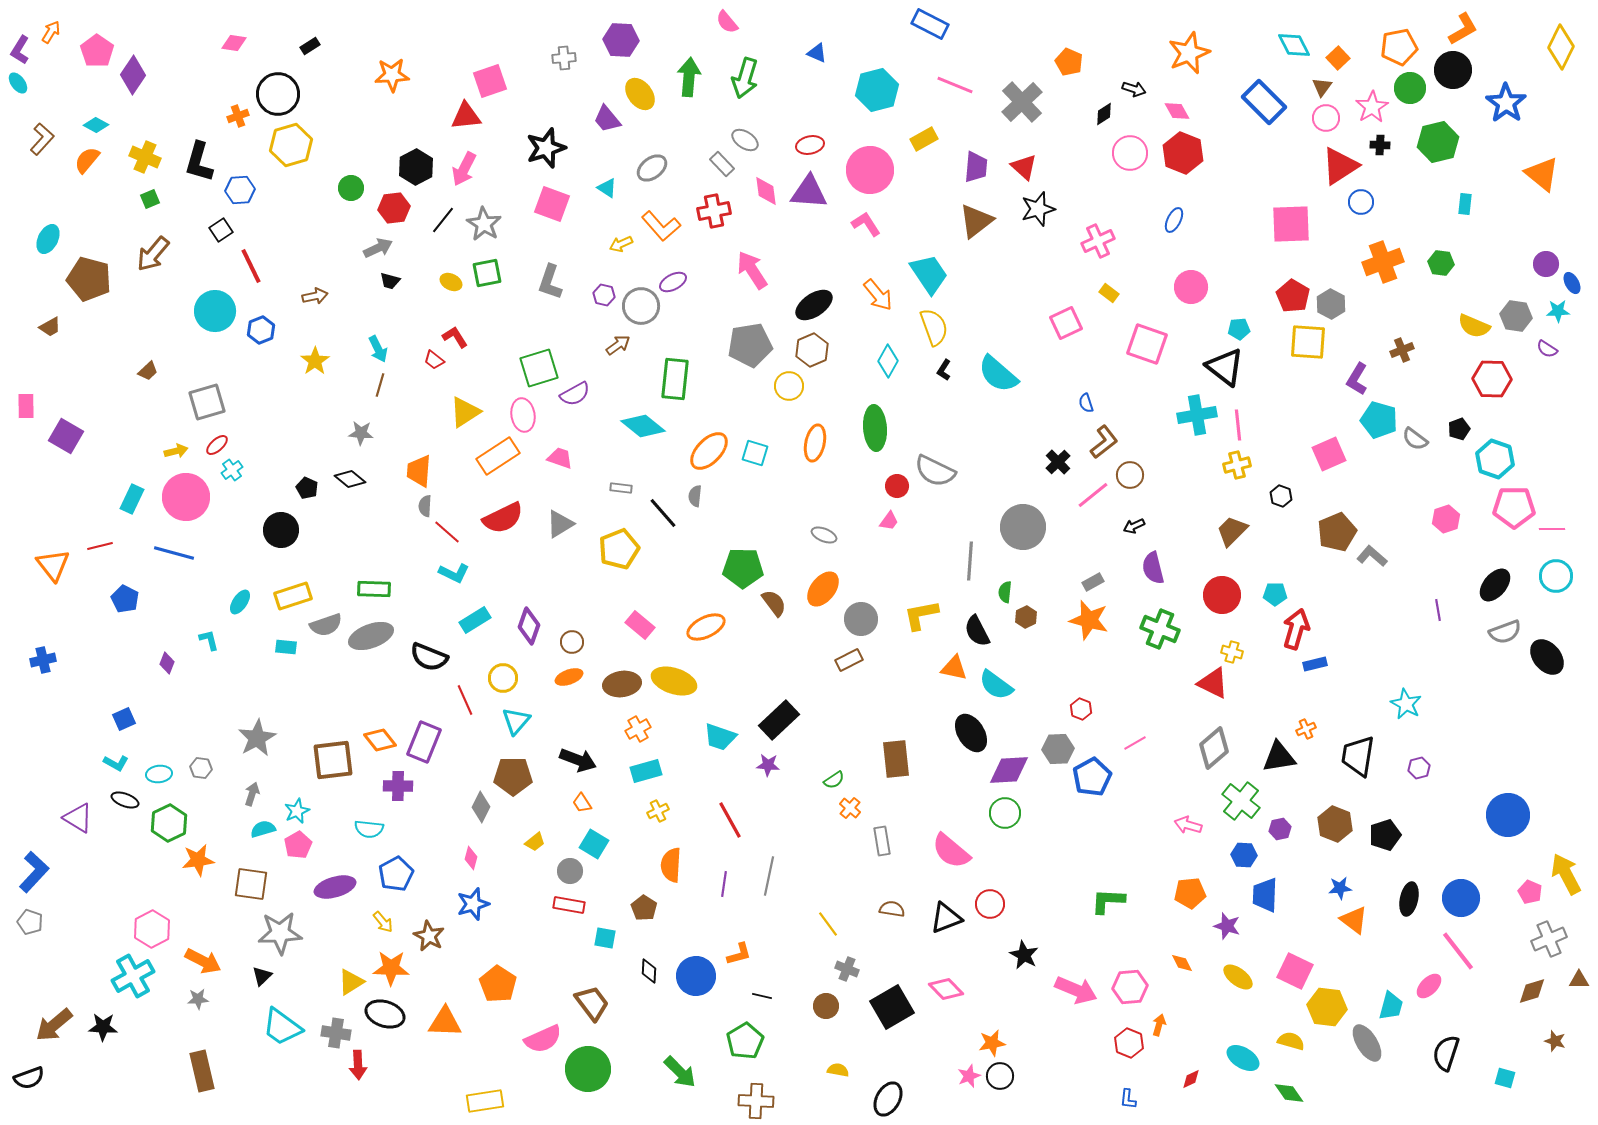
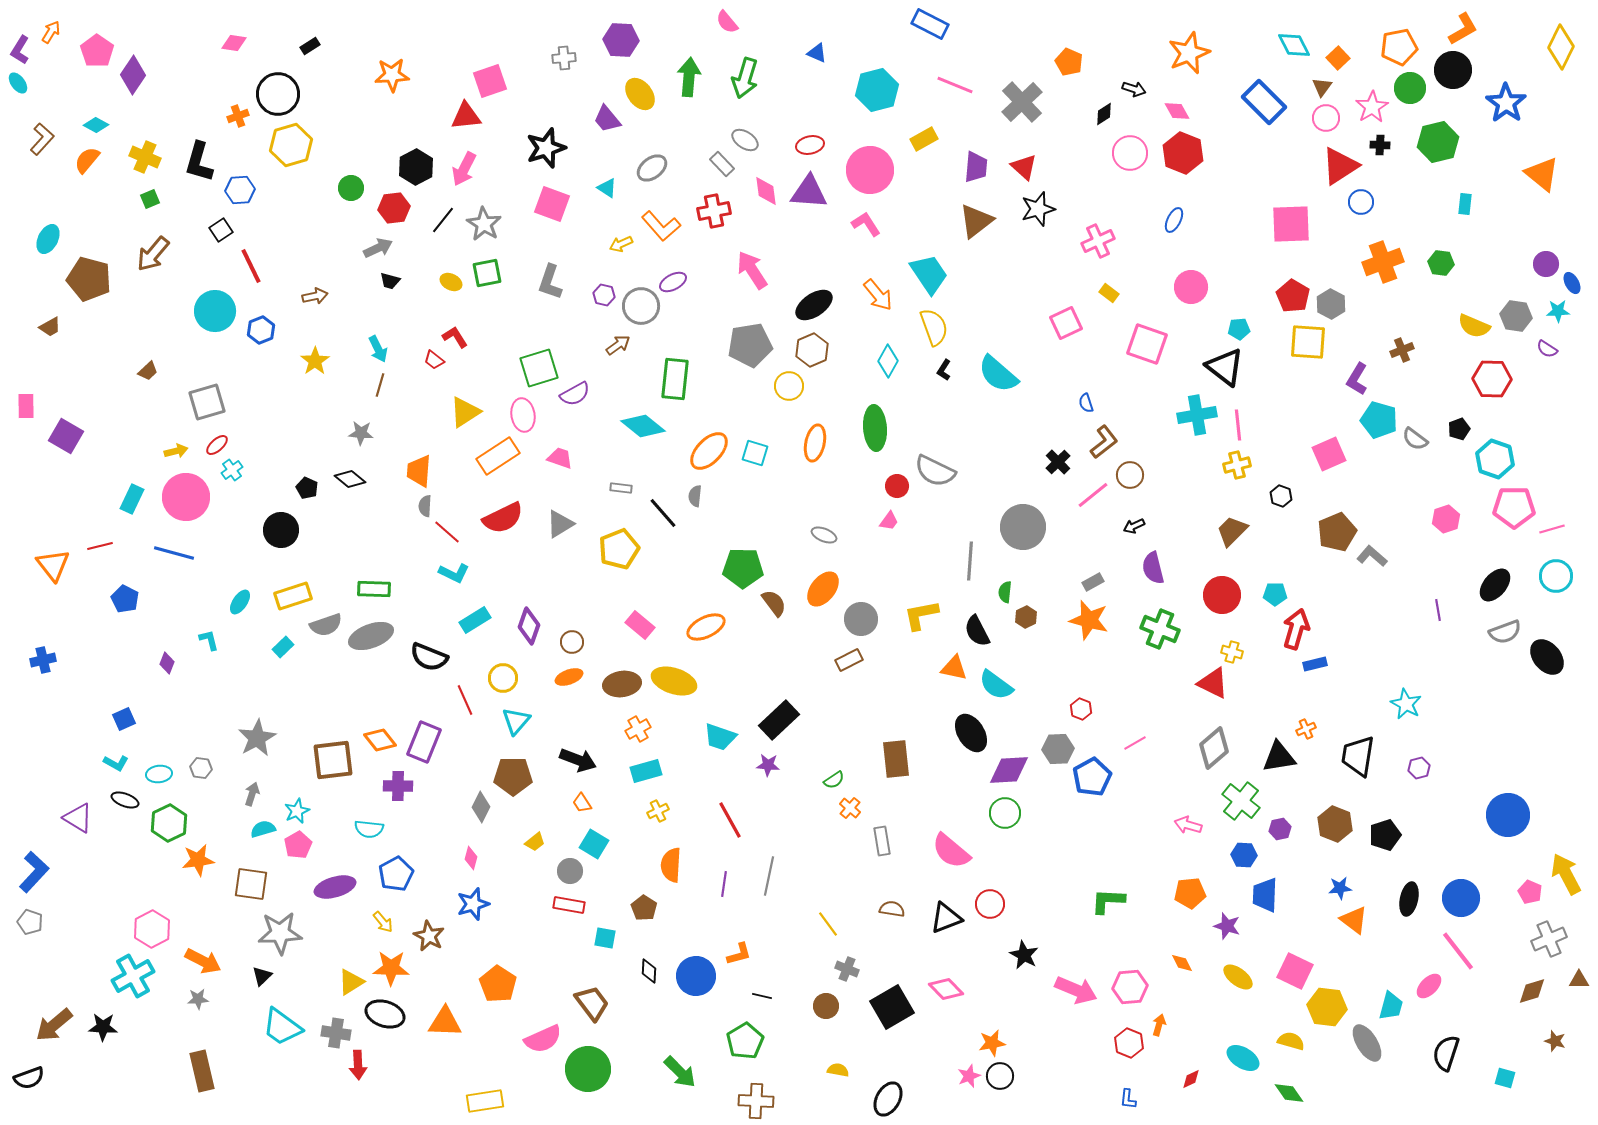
pink line at (1552, 529): rotated 15 degrees counterclockwise
cyan rectangle at (286, 647): moved 3 px left; rotated 50 degrees counterclockwise
